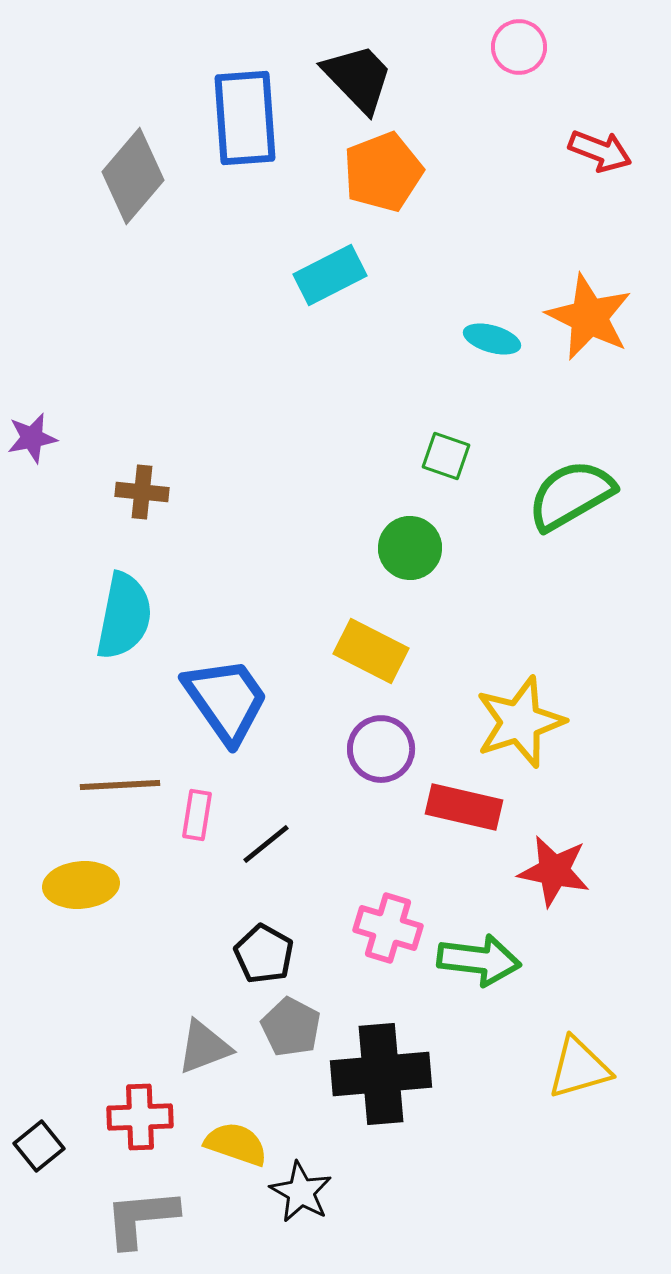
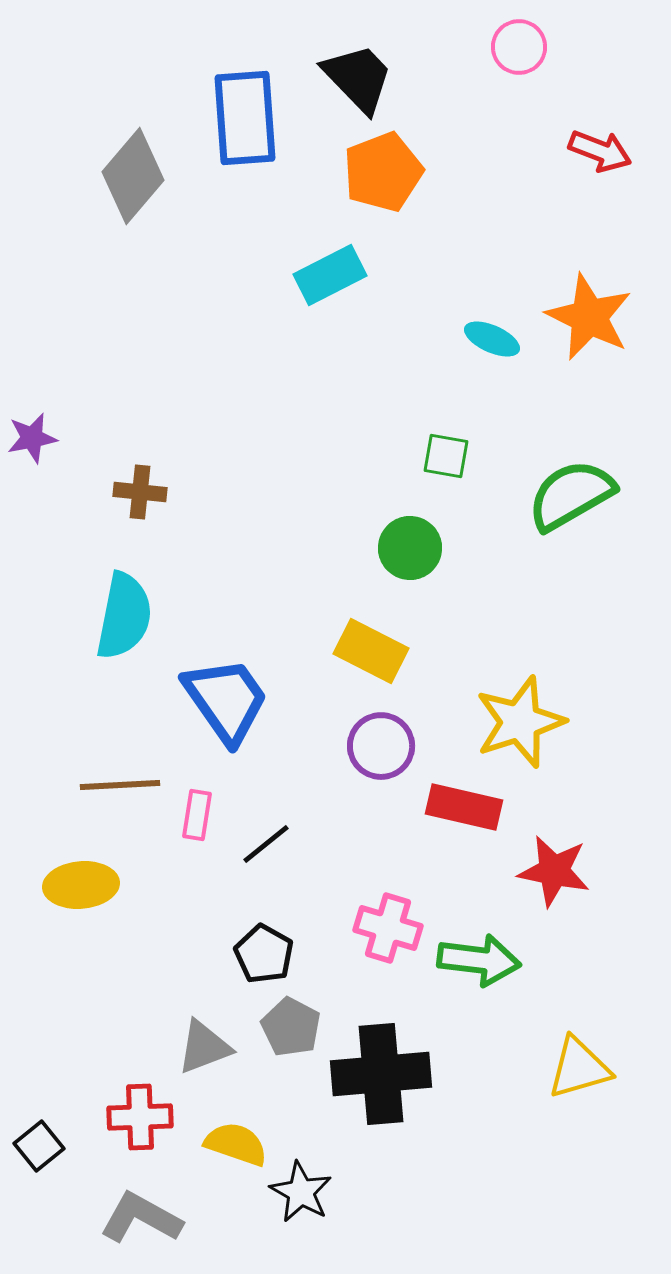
cyan ellipse: rotated 8 degrees clockwise
green square: rotated 9 degrees counterclockwise
brown cross: moved 2 px left
purple circle: moved 3 px up
gray L-shape: rotated 34 degrees clockwise
